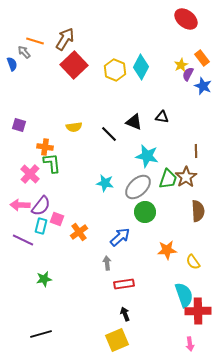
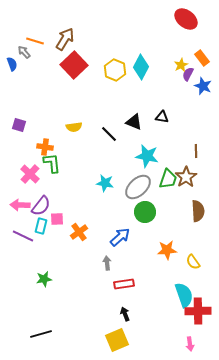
pink square at (57, 219): rotated 24 degrees counterclockwise
purple line at (23, 240): moved 4 px up
